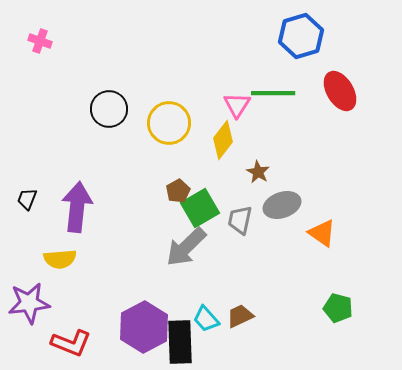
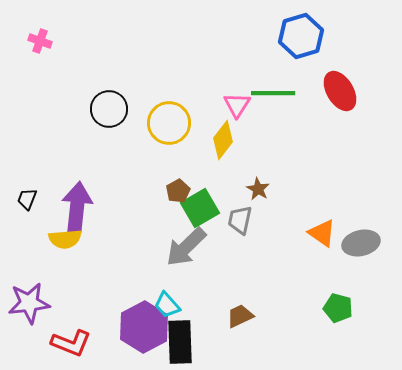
brown star: moved 17 px down
gray ellipse: moved 79 px right, 38 px down; rotated 6 degrees clockwise
yellow semicircle: moved 5 px right, 20 px up
cyan trapezoid: moved 39 px left, 14 px up
